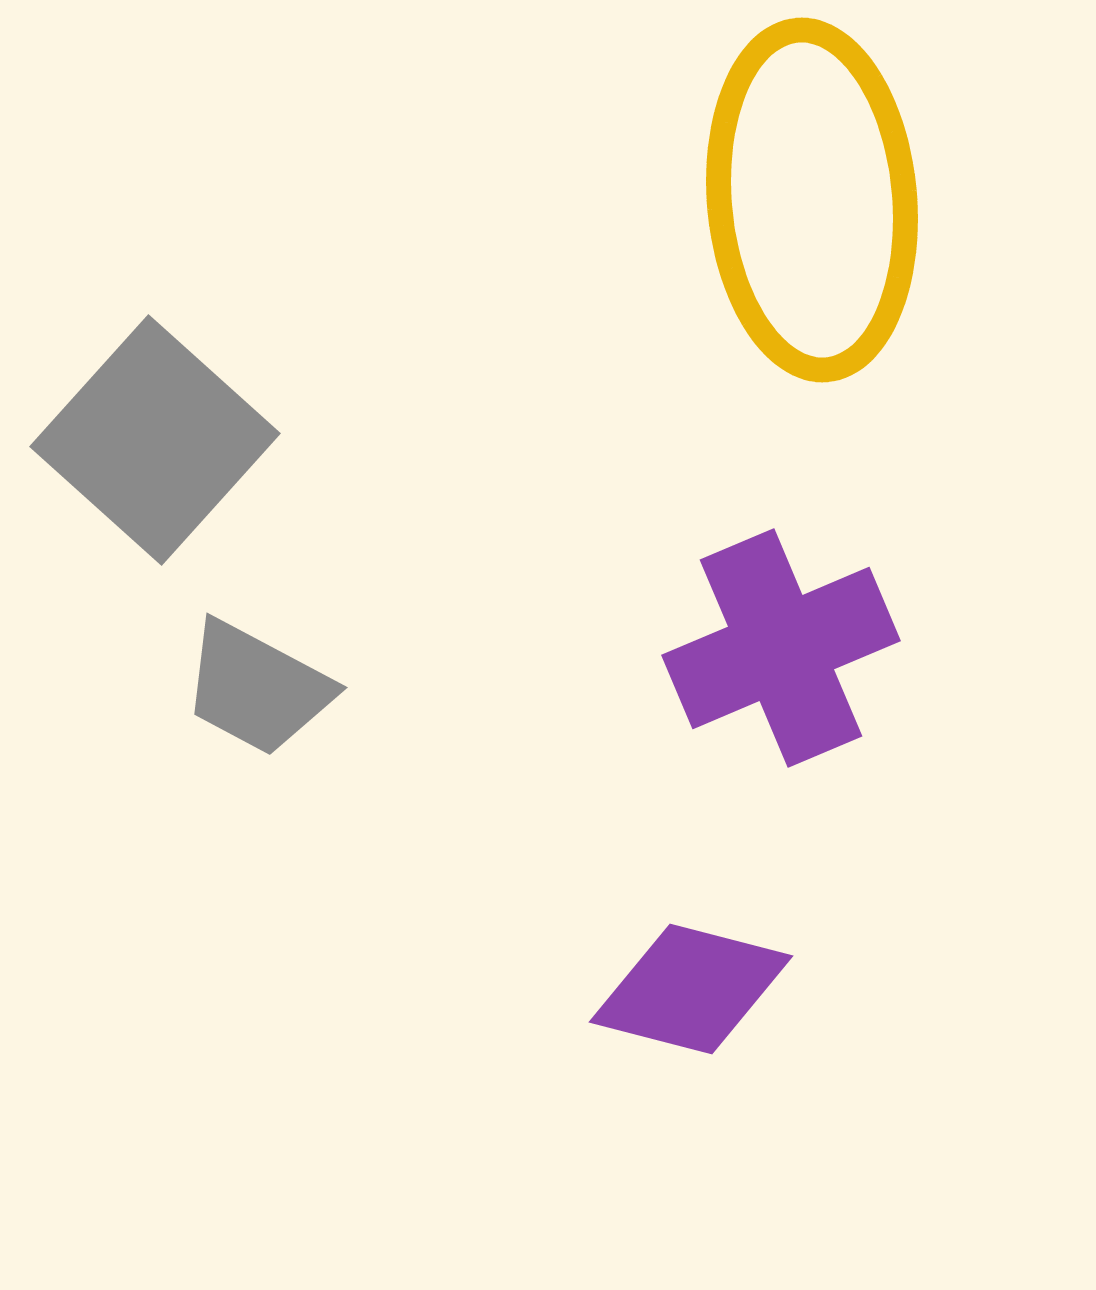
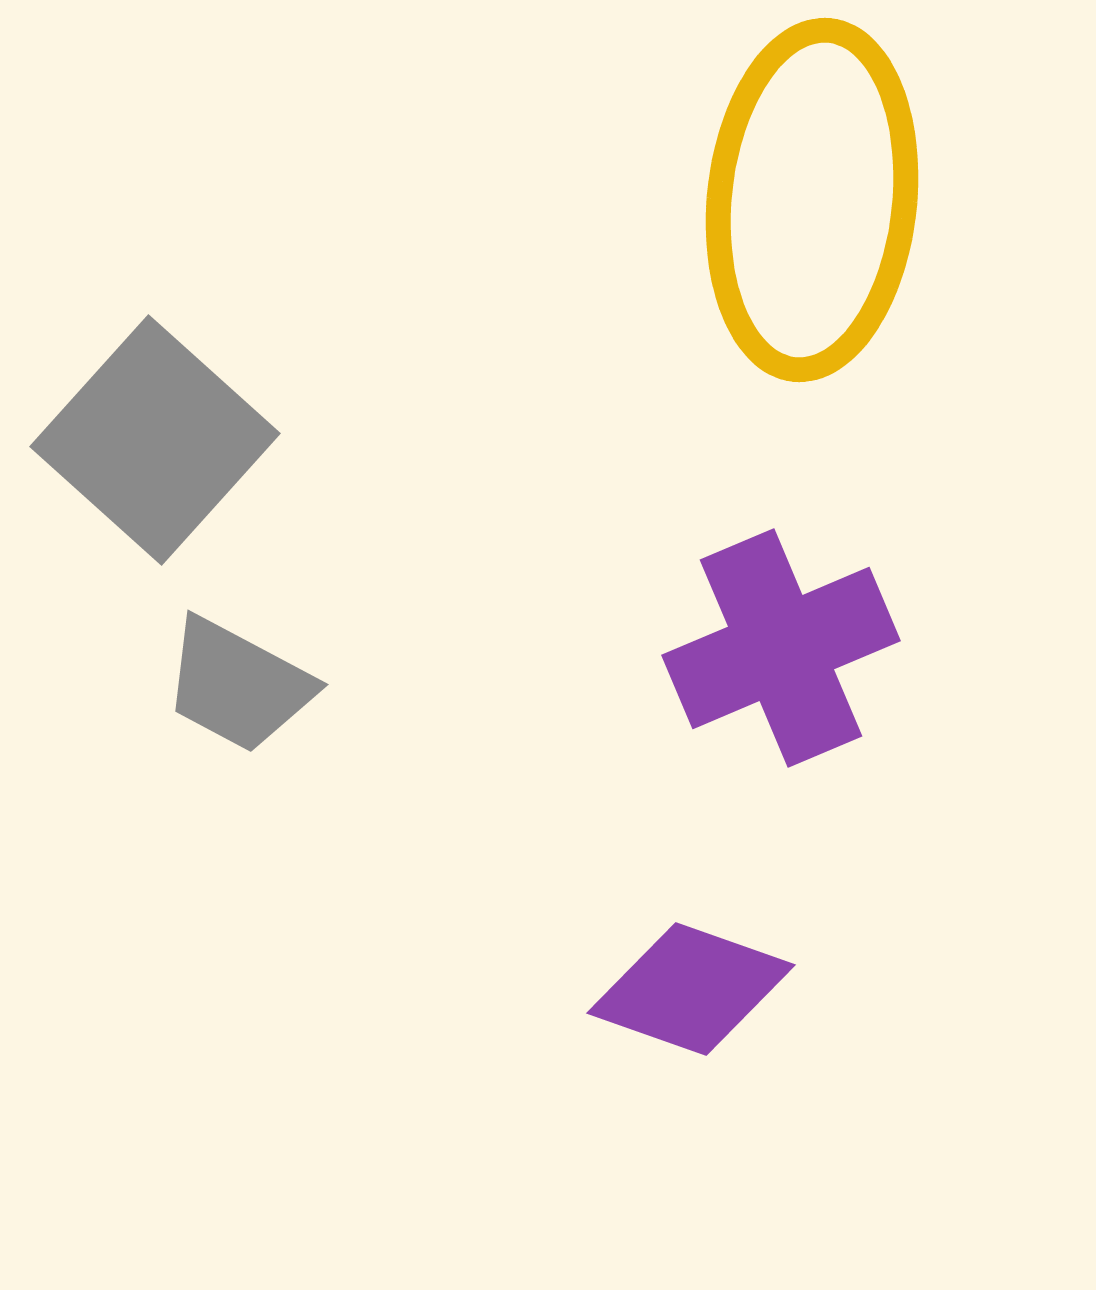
yellow ellipse: rotated 11 degrees clockwise
gray trapezoid: moved 19 px left, 3 px up
purple diamond: rotated 5 degrees clockwise
